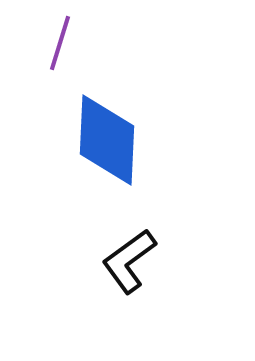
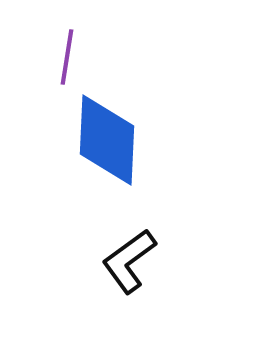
purple line: moved 7 px right, 14 px down; rotated 8 degrees counterclockwise
